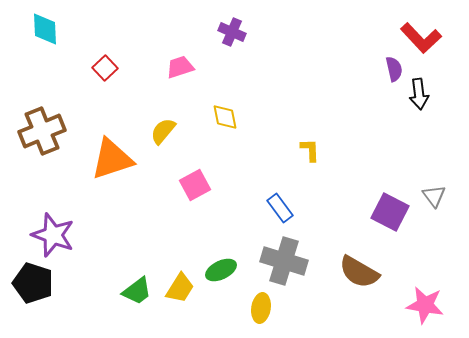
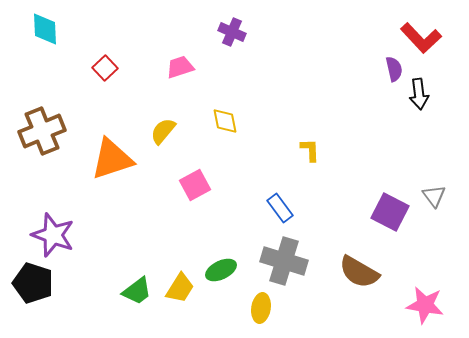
yellow diamond: moved 4 px down
